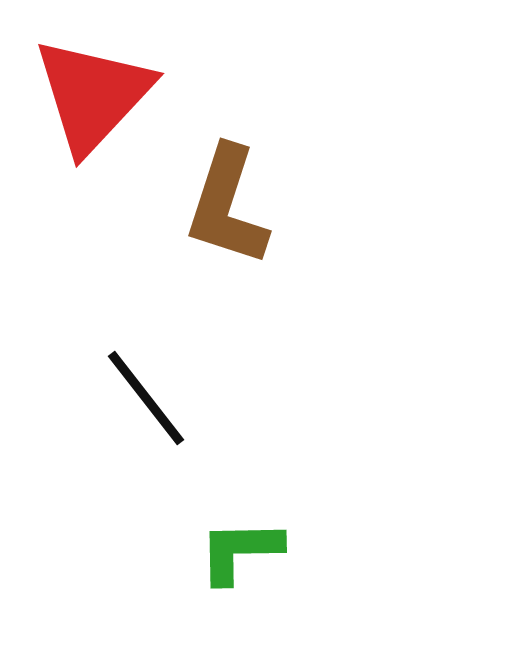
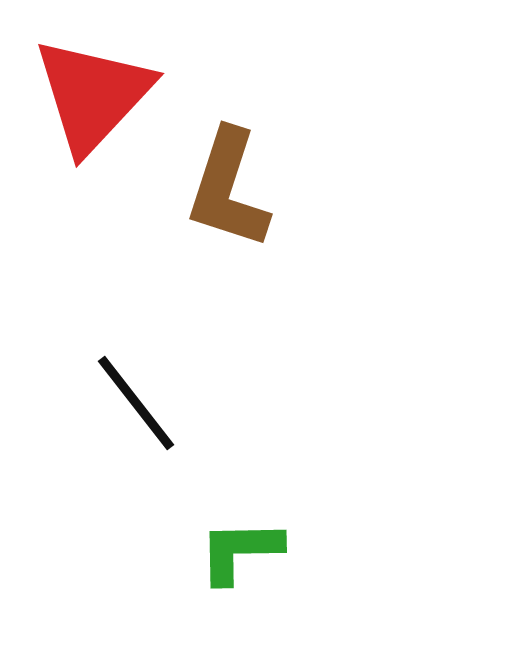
brown L-shape: moved 1 px right, 17 px up
black line: moved 10 px left, 5 px down
